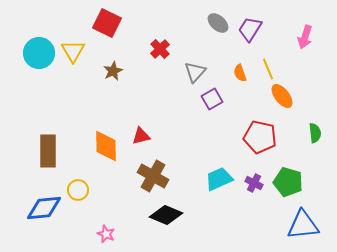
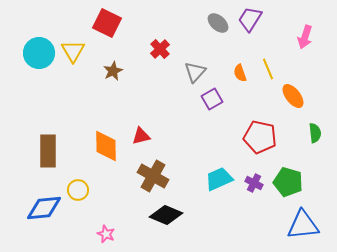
purple trapezoid: moved 10 px up
orange ellipse: moved 11 px right
